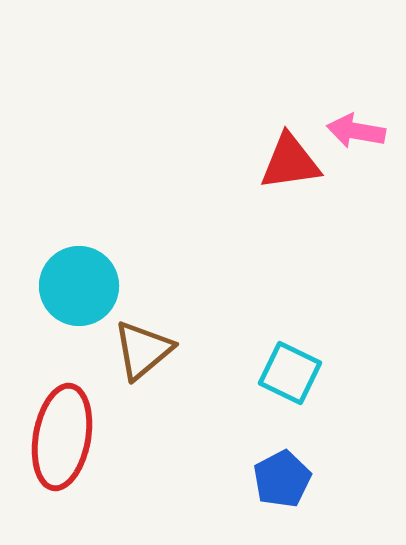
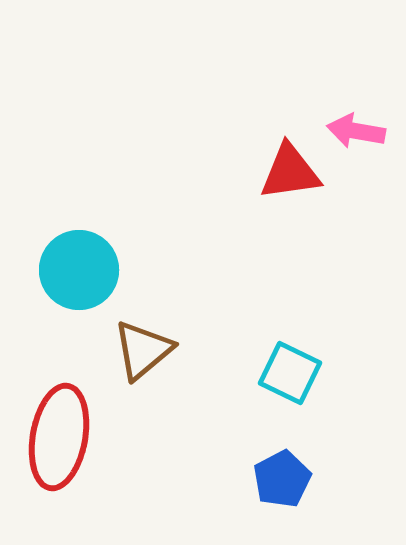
red triangle: moved 10 px down
cyan circle: moved 16 px up
red ellipse: moved 3 px left
